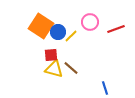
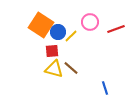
orange square: moved 1 px up
red square: moved 1 px right, 4 px up
